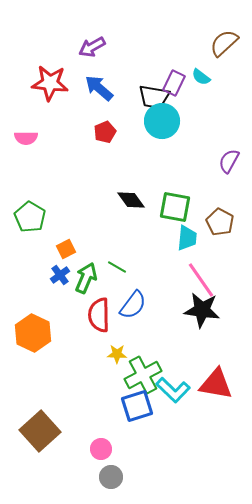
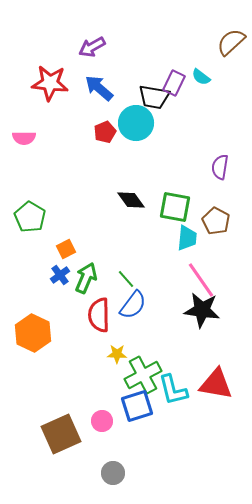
brown semicircle: moved 7 px right, 1 px up
cyan circle: moved 26 px left, 2 px down
pink semicircle: moved 2 px left
purple semicircle: moved 9 px left, 6 px down; rotated 20 degrees counterclockwise
brown pentagon: moved 4 px left, 1 px up
green line: moved 9 px right, 12 px down; rotated 18 degrees clockwise
cyan L-shape: rotated 32 degrees clockwise
brown square: moved 21 px right, 3 px down; rotated 18 degrees clockwise
pink circle: moved 1 px right, 28 px up
gray circle: moved 2 px right, 4 px up
